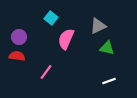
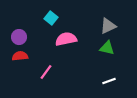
gray triangle: moved 10 px right
pink semicircle: rotated 55 degrees clockwise
red semicircle: moved 3 px right; rotated 14 degrees counterclockwise
